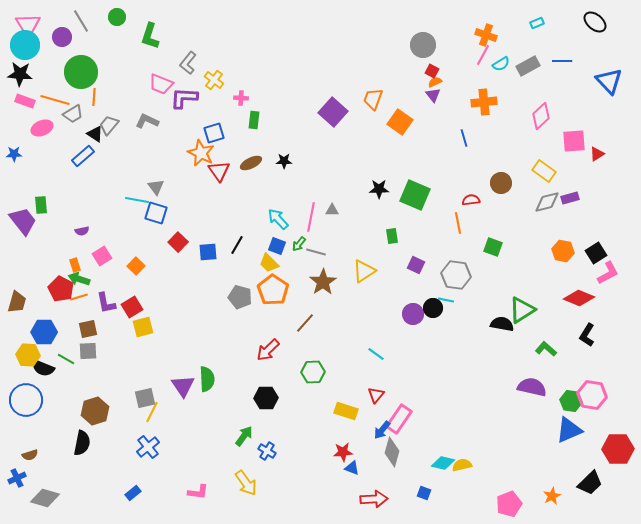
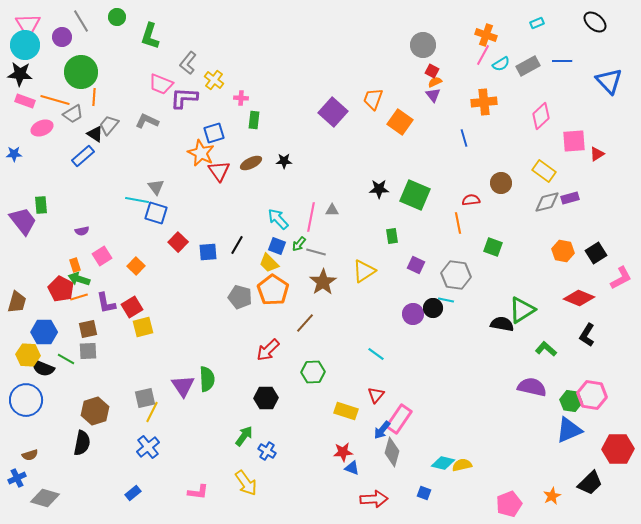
pink L-shape at (608, 273): moved 13 px right, 5 px down
